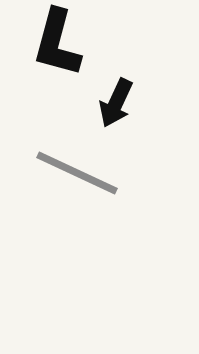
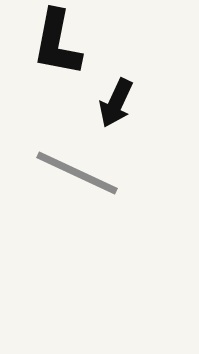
black L-shape: rotated 4 degrees counterclockwise
